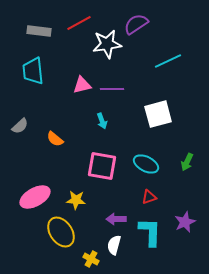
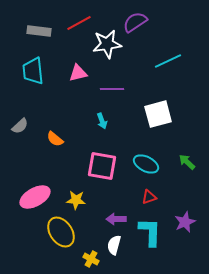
purple semicircle: moved 1 px left, 2 px up
pink triangle: moved 4 px left, 12 px up
green arrow: rotated 108 degrees clockwise
